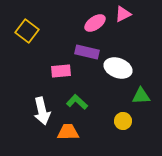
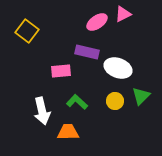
pink ellipse: moved 2 px right, 1 px up
green triangle: rotated 42 degrees counterclockwise
yellow circle: moved 8 px left, 20 px up
